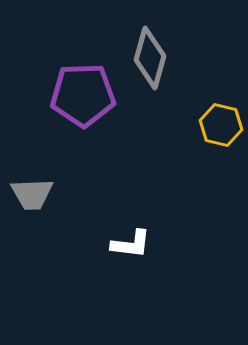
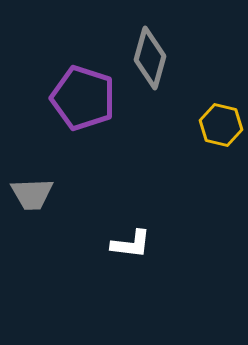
purple pentagon: moved 3 px down; rotated 20 degrees clockwise
